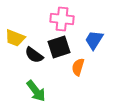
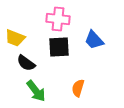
pink cross: moved 4 px left
blue trapezoid: rotated 75 degrees counterclockwise
black square: rotated 15 degrees clockwise
black semicircle: moved 8 px left, 8 px down
orange semicircle: moved 21 px down
